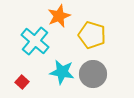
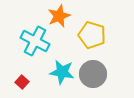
cyan cross: rotated 12 degrees counterclockwise
